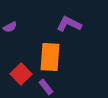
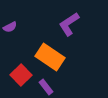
purple L-shape: rotated 60 degrees counterclockwise
orange rectangle: rotated 60 degrees counterclockwise
red square: moved 1 px down
